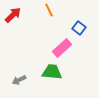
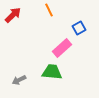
blue square: rotated 24 degrees clockwise
